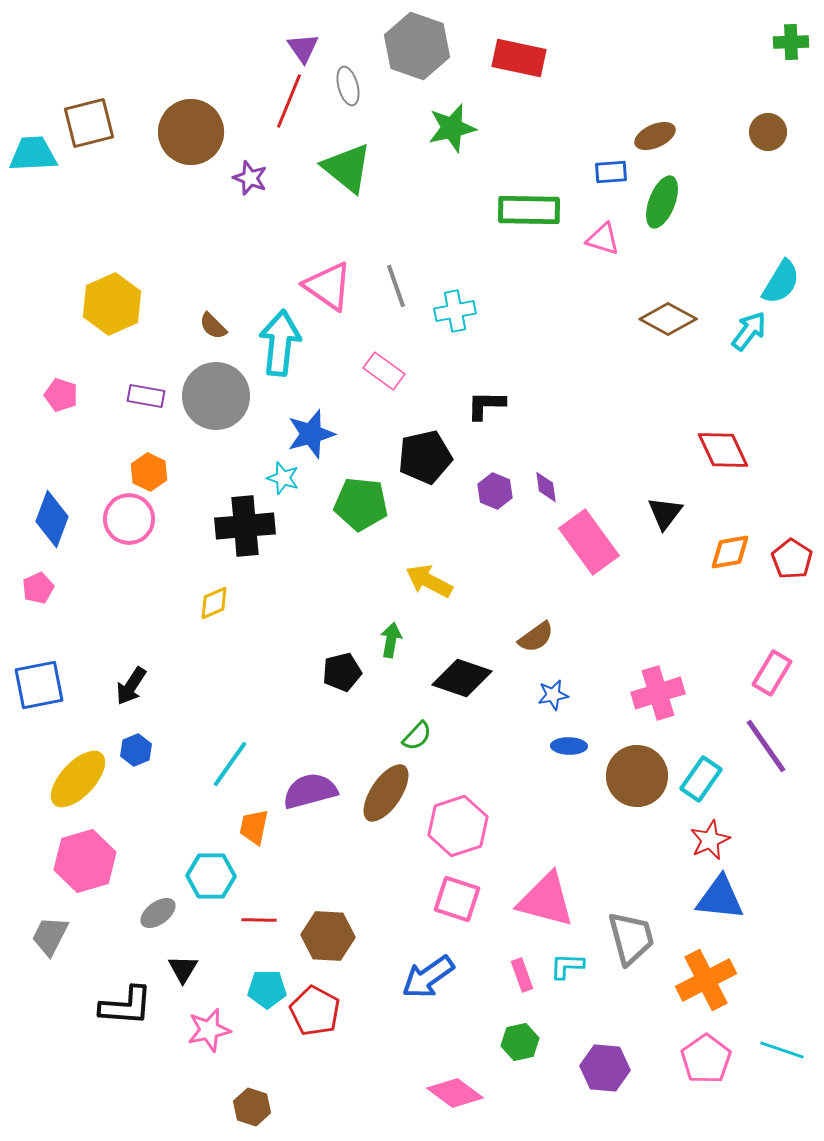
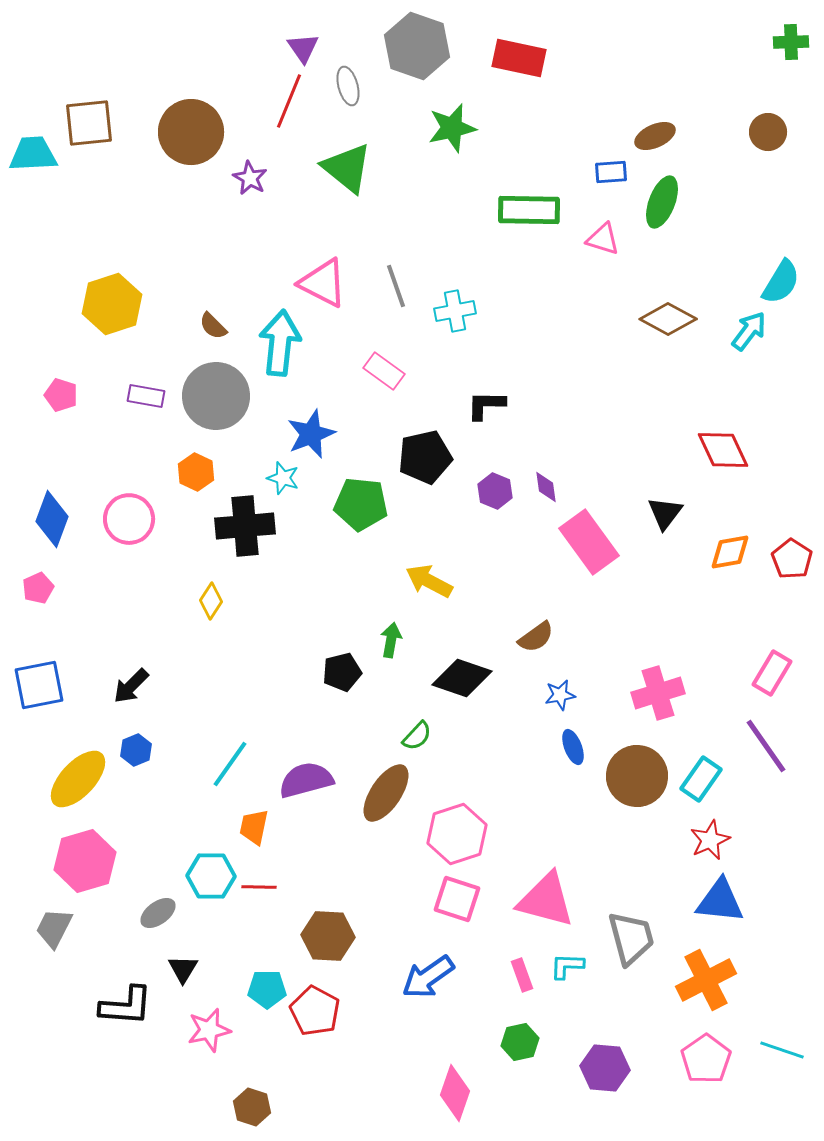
brown square at (89, 123): rotated 8 degrees clockwise
purple star at (250, 178): rotated 8 degrees clockwise
pink triangle at (328, 286): moved 5 px left, 3 px up; rotated 8 degrees counterclockwise
yellow hexagon at (112, 304): rotated 6 degrees clockwise
blue star at (311, 434): rotated 6 degrees counterclockwise
orange hexagon at (149, 472): moved 47 px right
yellow diamond at (214, 603): moved 3 px left, 2 px up; rotated 33 degrees counterclockwise
black arrow at (131, 686): rotated 12 degrees clockwise
blue star at (553, 695): moved 7 px right
blue ellipse at (569, 746): moved 4 px right, 1 px down; rotated 68 degrees clockwise
purple semicircle at (310, 791): moved 4 px left, 11 px up
pink hexagon at (458, 826): moved 1 px left, 8 px down
blue triangle at (720, 898): moved 3 px down
red line at (259, 920): moved 33 px up
gray trapezoid at (50, 936): moved 4 px right, 8 px up
pink diamond at (455, 1093): rotated 72 degrees clockwise
